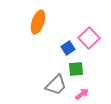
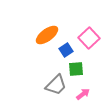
orange ellipse: moved 9 px right, 13 px down; rotated 35 degrees clockwise
blue square: moved 2 px left, 2 px down
pink arrow: moved 1 px right
